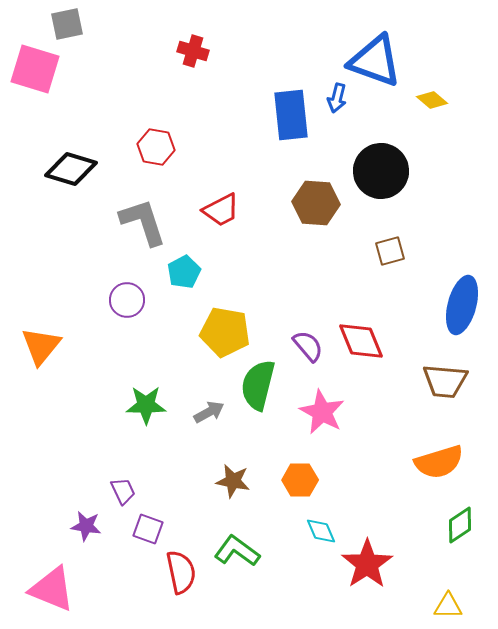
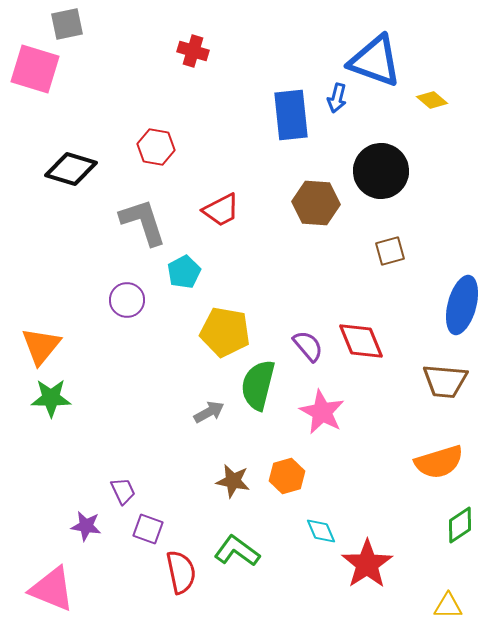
green star: moved 95 px left, 7 px up
orange hexagon: moved 13 px left, 4 px up; rotated 16 degrees counterclockwise
